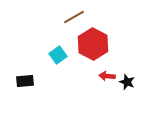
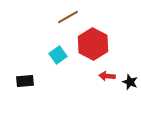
brown line: moved 6 px left
black star: moved 3 px right
